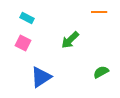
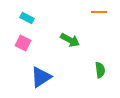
green arrow: rotated 108 degrees counterclockwise
green semicircle: moved 1 px left, 2 px up; rotated 112 degrees clockwise
